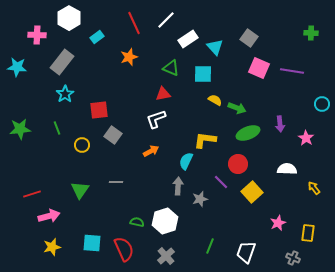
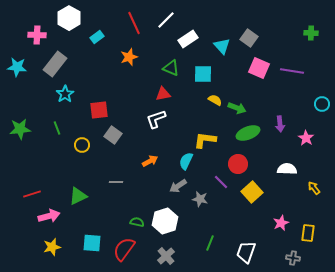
cyan triangle at (215, 47): moved 7 px right, 1 px up
gray rectangle at (62, 62): moved 7 px left, 2 px down
orange arrow at (151, 151): moved 1 px left, 10 px down
gray arrow at (178, 186): rotated 126 degrees counterclockwise
green triangle at (80, 190): moved 2 px left, 6 px down; rotated 30 degrees clockwise
gray star at (200, 199): rotated 28 degrees clockwise
pink star at (278, 223): moved 3 px right
green line at (210, 246): moved 3 px up
red semicircle at (124, 249): rotated 120 degrees counterclockwise
gray cross at (293, 258): rotated 16 degrees counterclockwise
